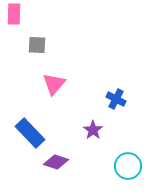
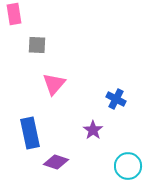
pink rectangle: rotated 10 degrees counterclockwise
blue rectangle: rotated 32 degrees clockwise
